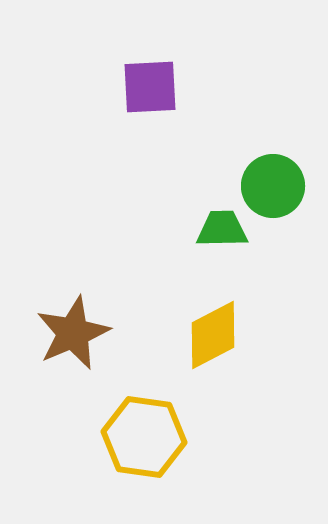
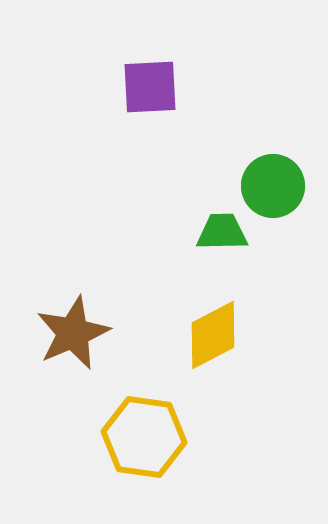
green trapezoid: moved 3 px down
